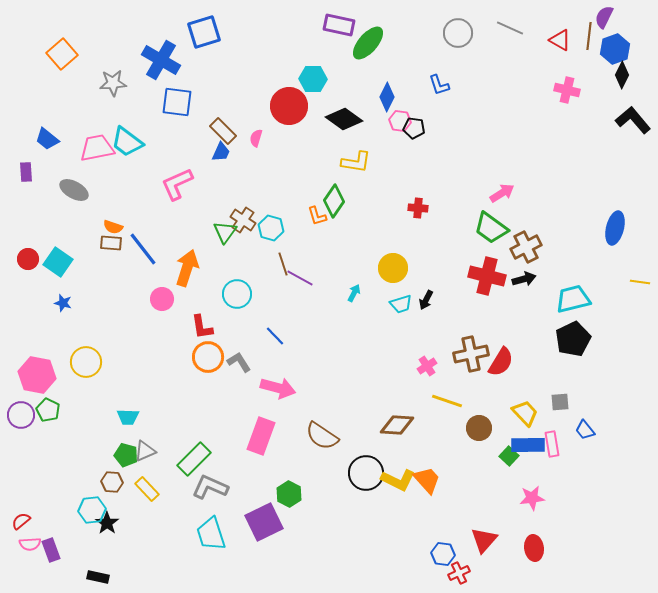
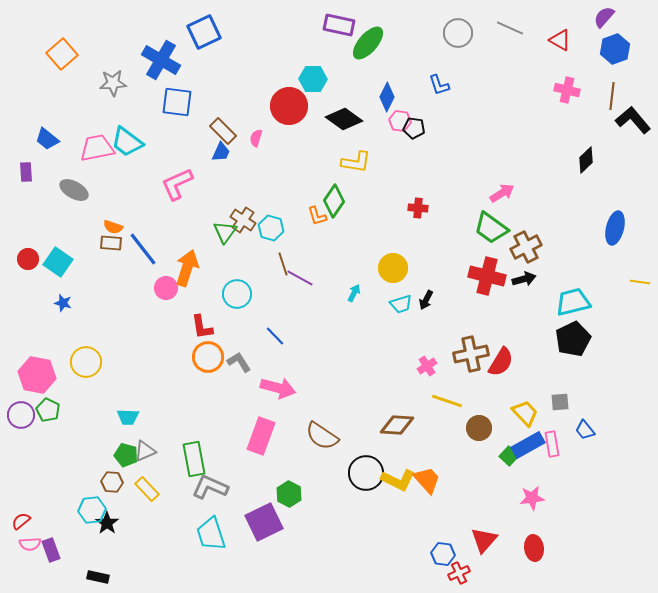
purple semicircle at (604, 17): rotated 15 degrees clockwise
blue square at (204, 32): rotated 8 degrees counterclockwise
brown line at (589, 36): moved 23 px right, 60 px down
black diamond at (622, 75): moved 36 px left, 85 px down; rotated 20 degrees clockwise
pink circle at (162, 299): moved 4 px right, 11 px up
cyan trapezoid at (573, 299): moved 3 px down
blue rectangle at (528, 445): rotated 28 degrees counterclockwise
green rectangle at (194, 459): rotated 56 degrees counterclockwise
